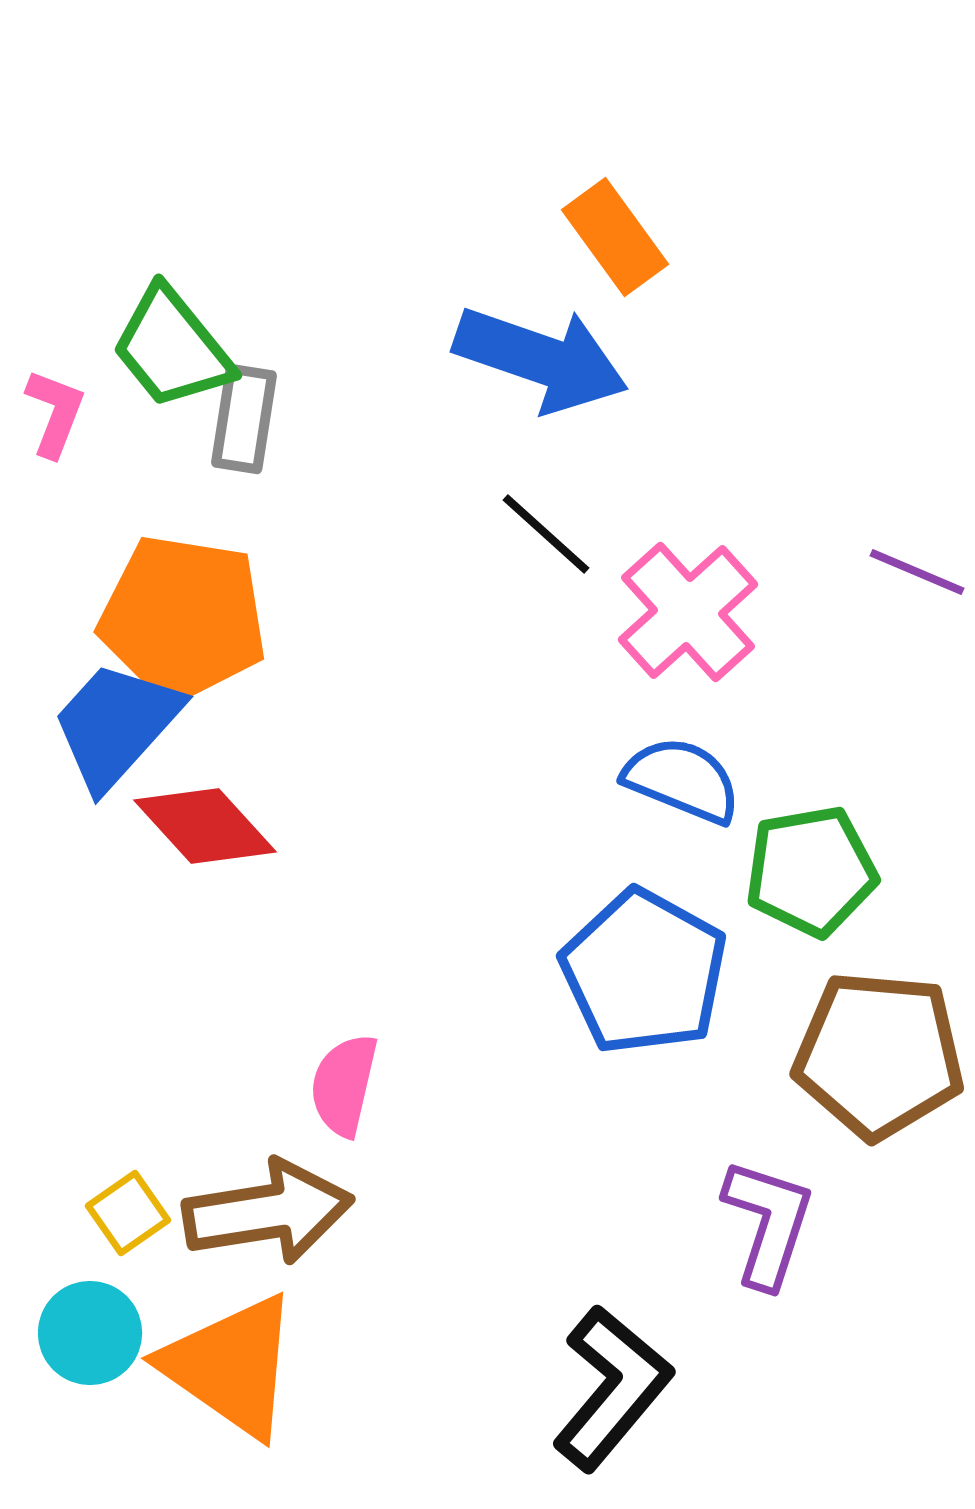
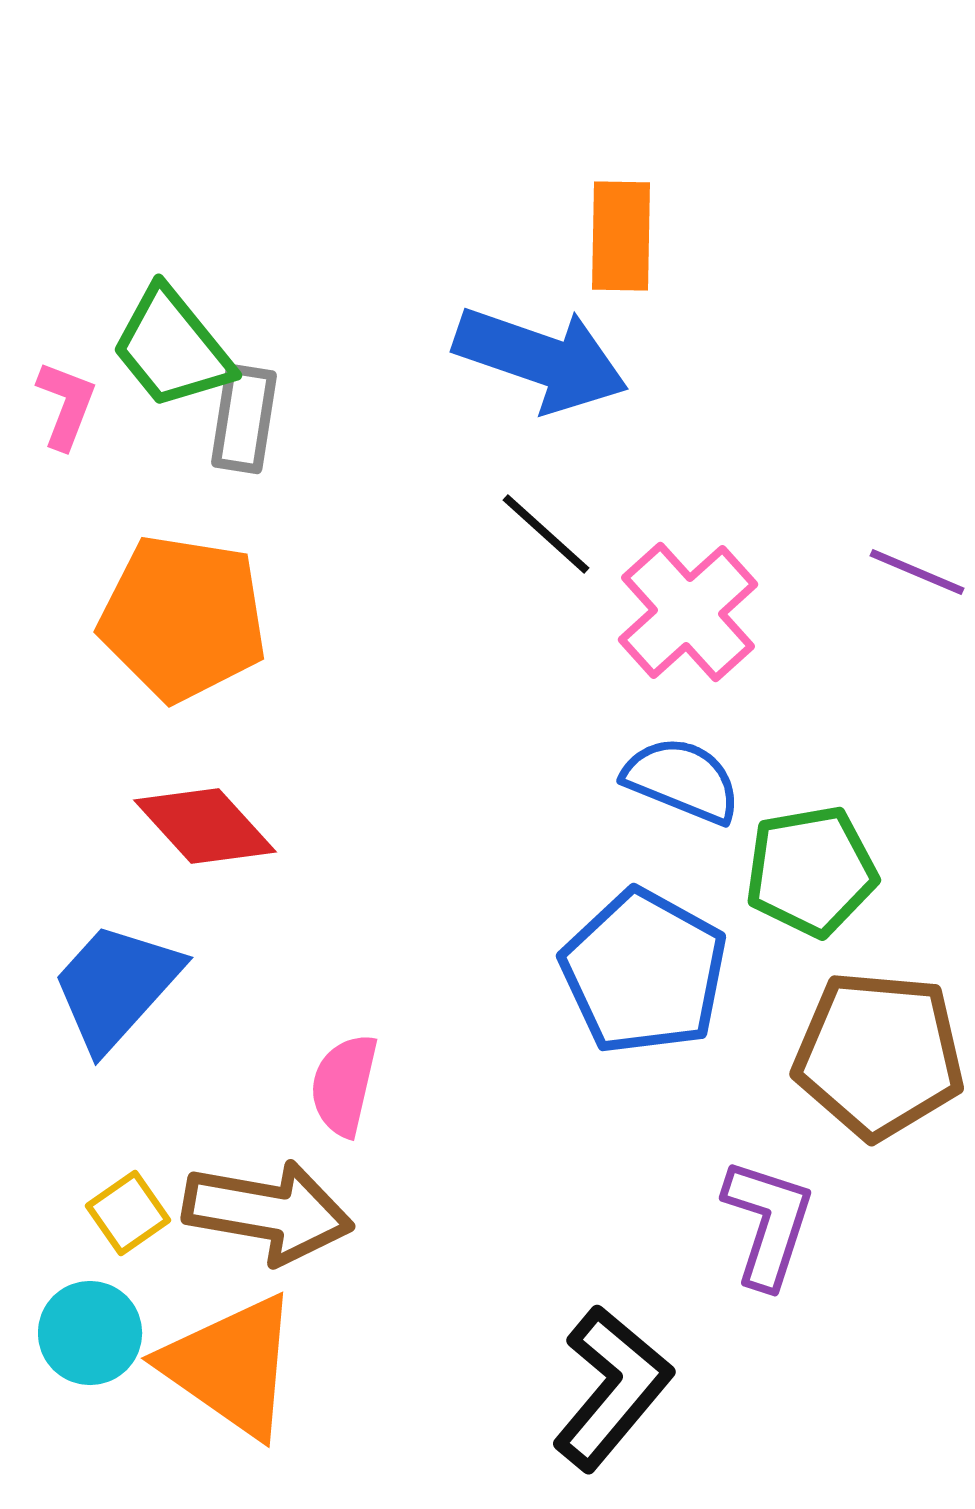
orange rectangle: moved 6 px right, 1 px up; rotated 37 degrees clockwise
pink L-shape: moved 11 px right, 8 px up
blue trapezoid: moved 261 px down
brown arrow: rotated 19 degrees clockwise
